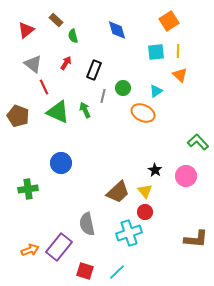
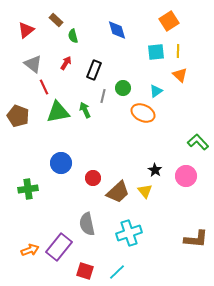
green triangle: rotated 35 degrees counterclockwise
red circle: moved 52 px left, 34 px up
